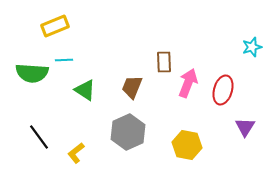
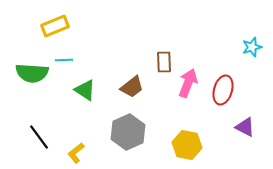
brown trapezoid: rotated 150 degrees counterclockwise
purple triangle: rotated 35 degrees counterclockwise
